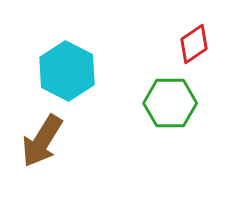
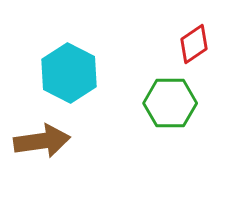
cyan hexagon: moved 2 px right, 2 px down
brown arrow: rotated 130 degrees counterclockwise
